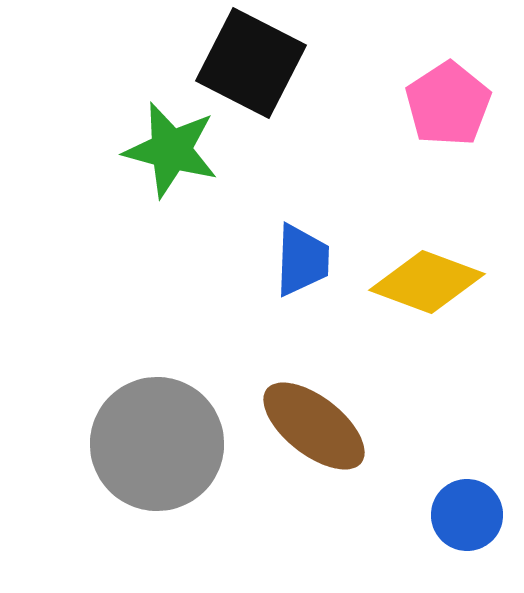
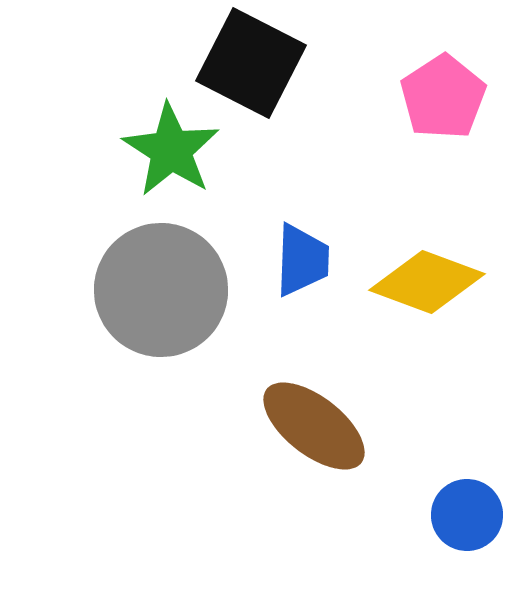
pink pentagon: moved 5 px left, 7 px up
green star: rotated 18 degrees clockwise
gray circle: moved 4 px right, 154 px up
